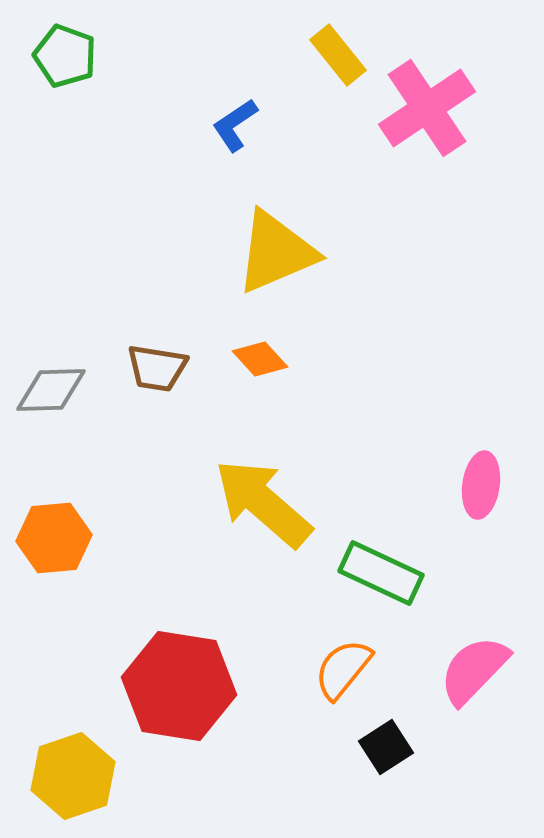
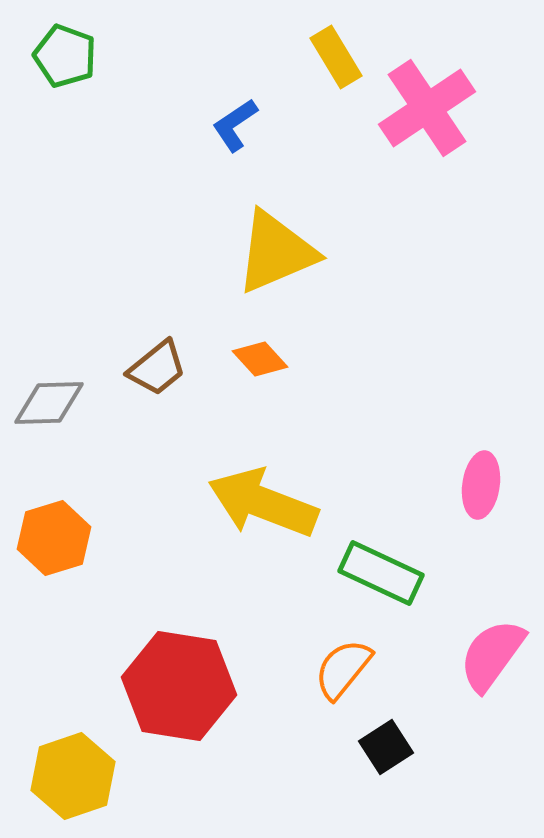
yellow rectangle: moved 2 px left, 2 px down; rotated 8 degrees clockwise
brown trapezoid: rotated 48 degrees counterclockwise
gray diamond: moved 2 px left, 13 px down
yellow arrow: rotated 20 degrees counterclockwise
orange hexagon: rotated 12 degrees counterclockwise
pink semicircle: moved 18 px right, 15 px up; rotated 8 degrees counterclockwise
